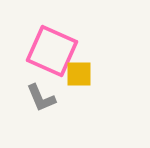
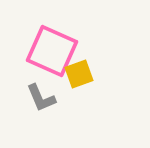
yellow square: rotated 20 degrees counterclockwise
